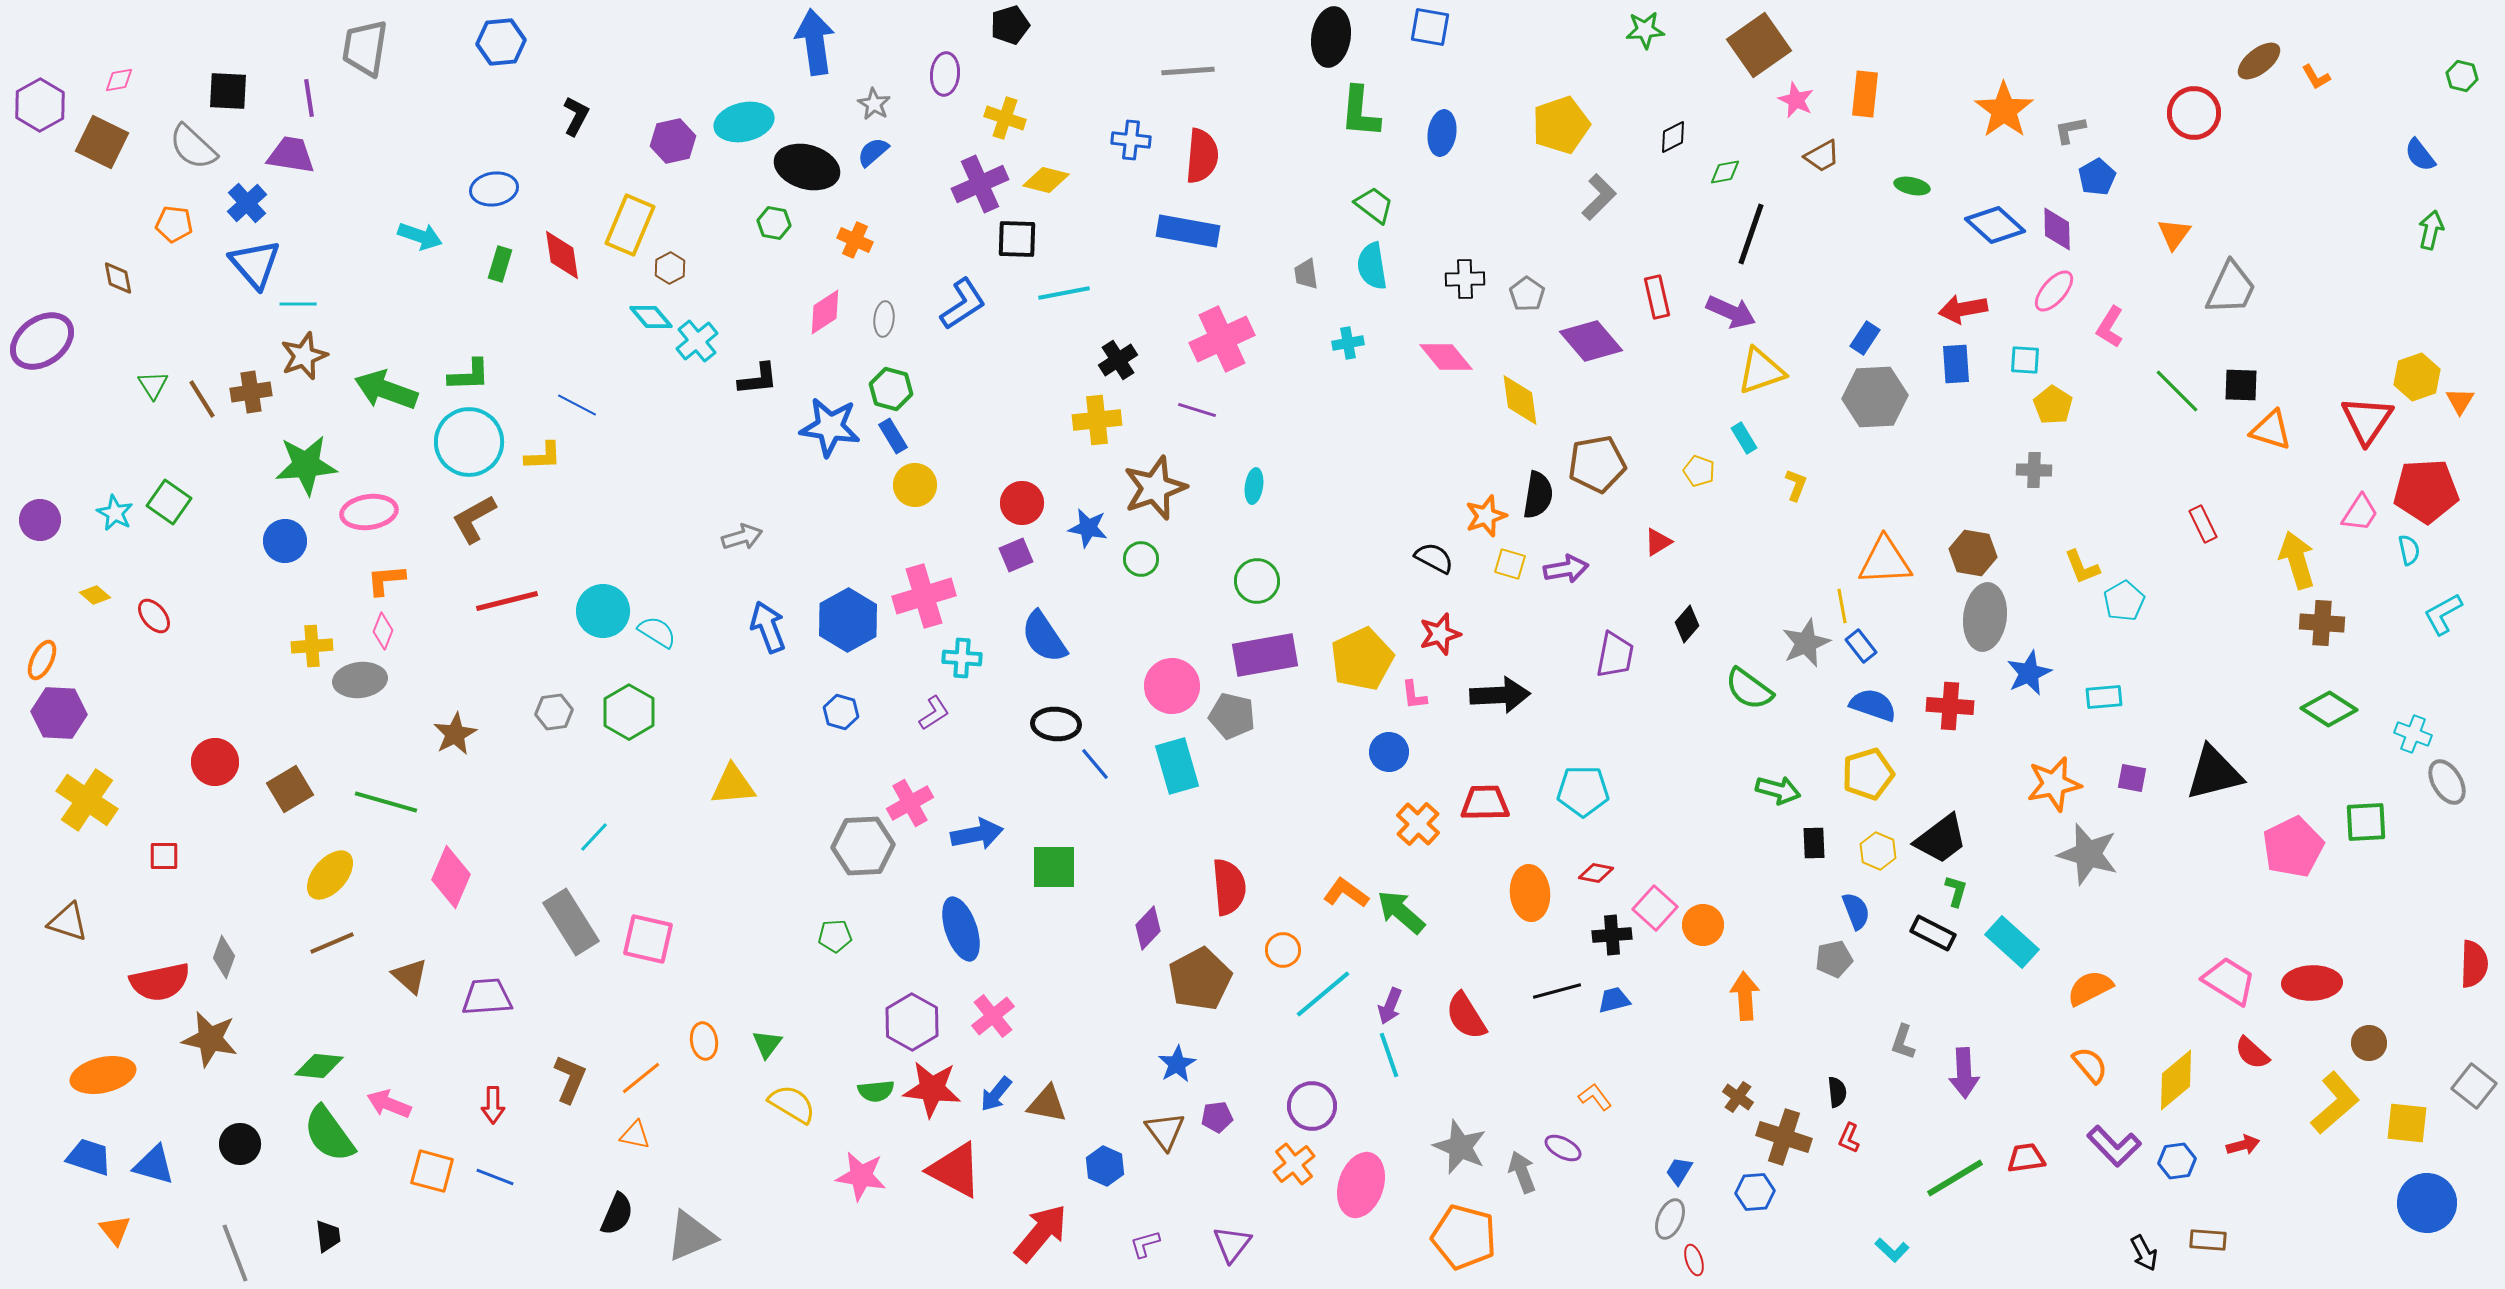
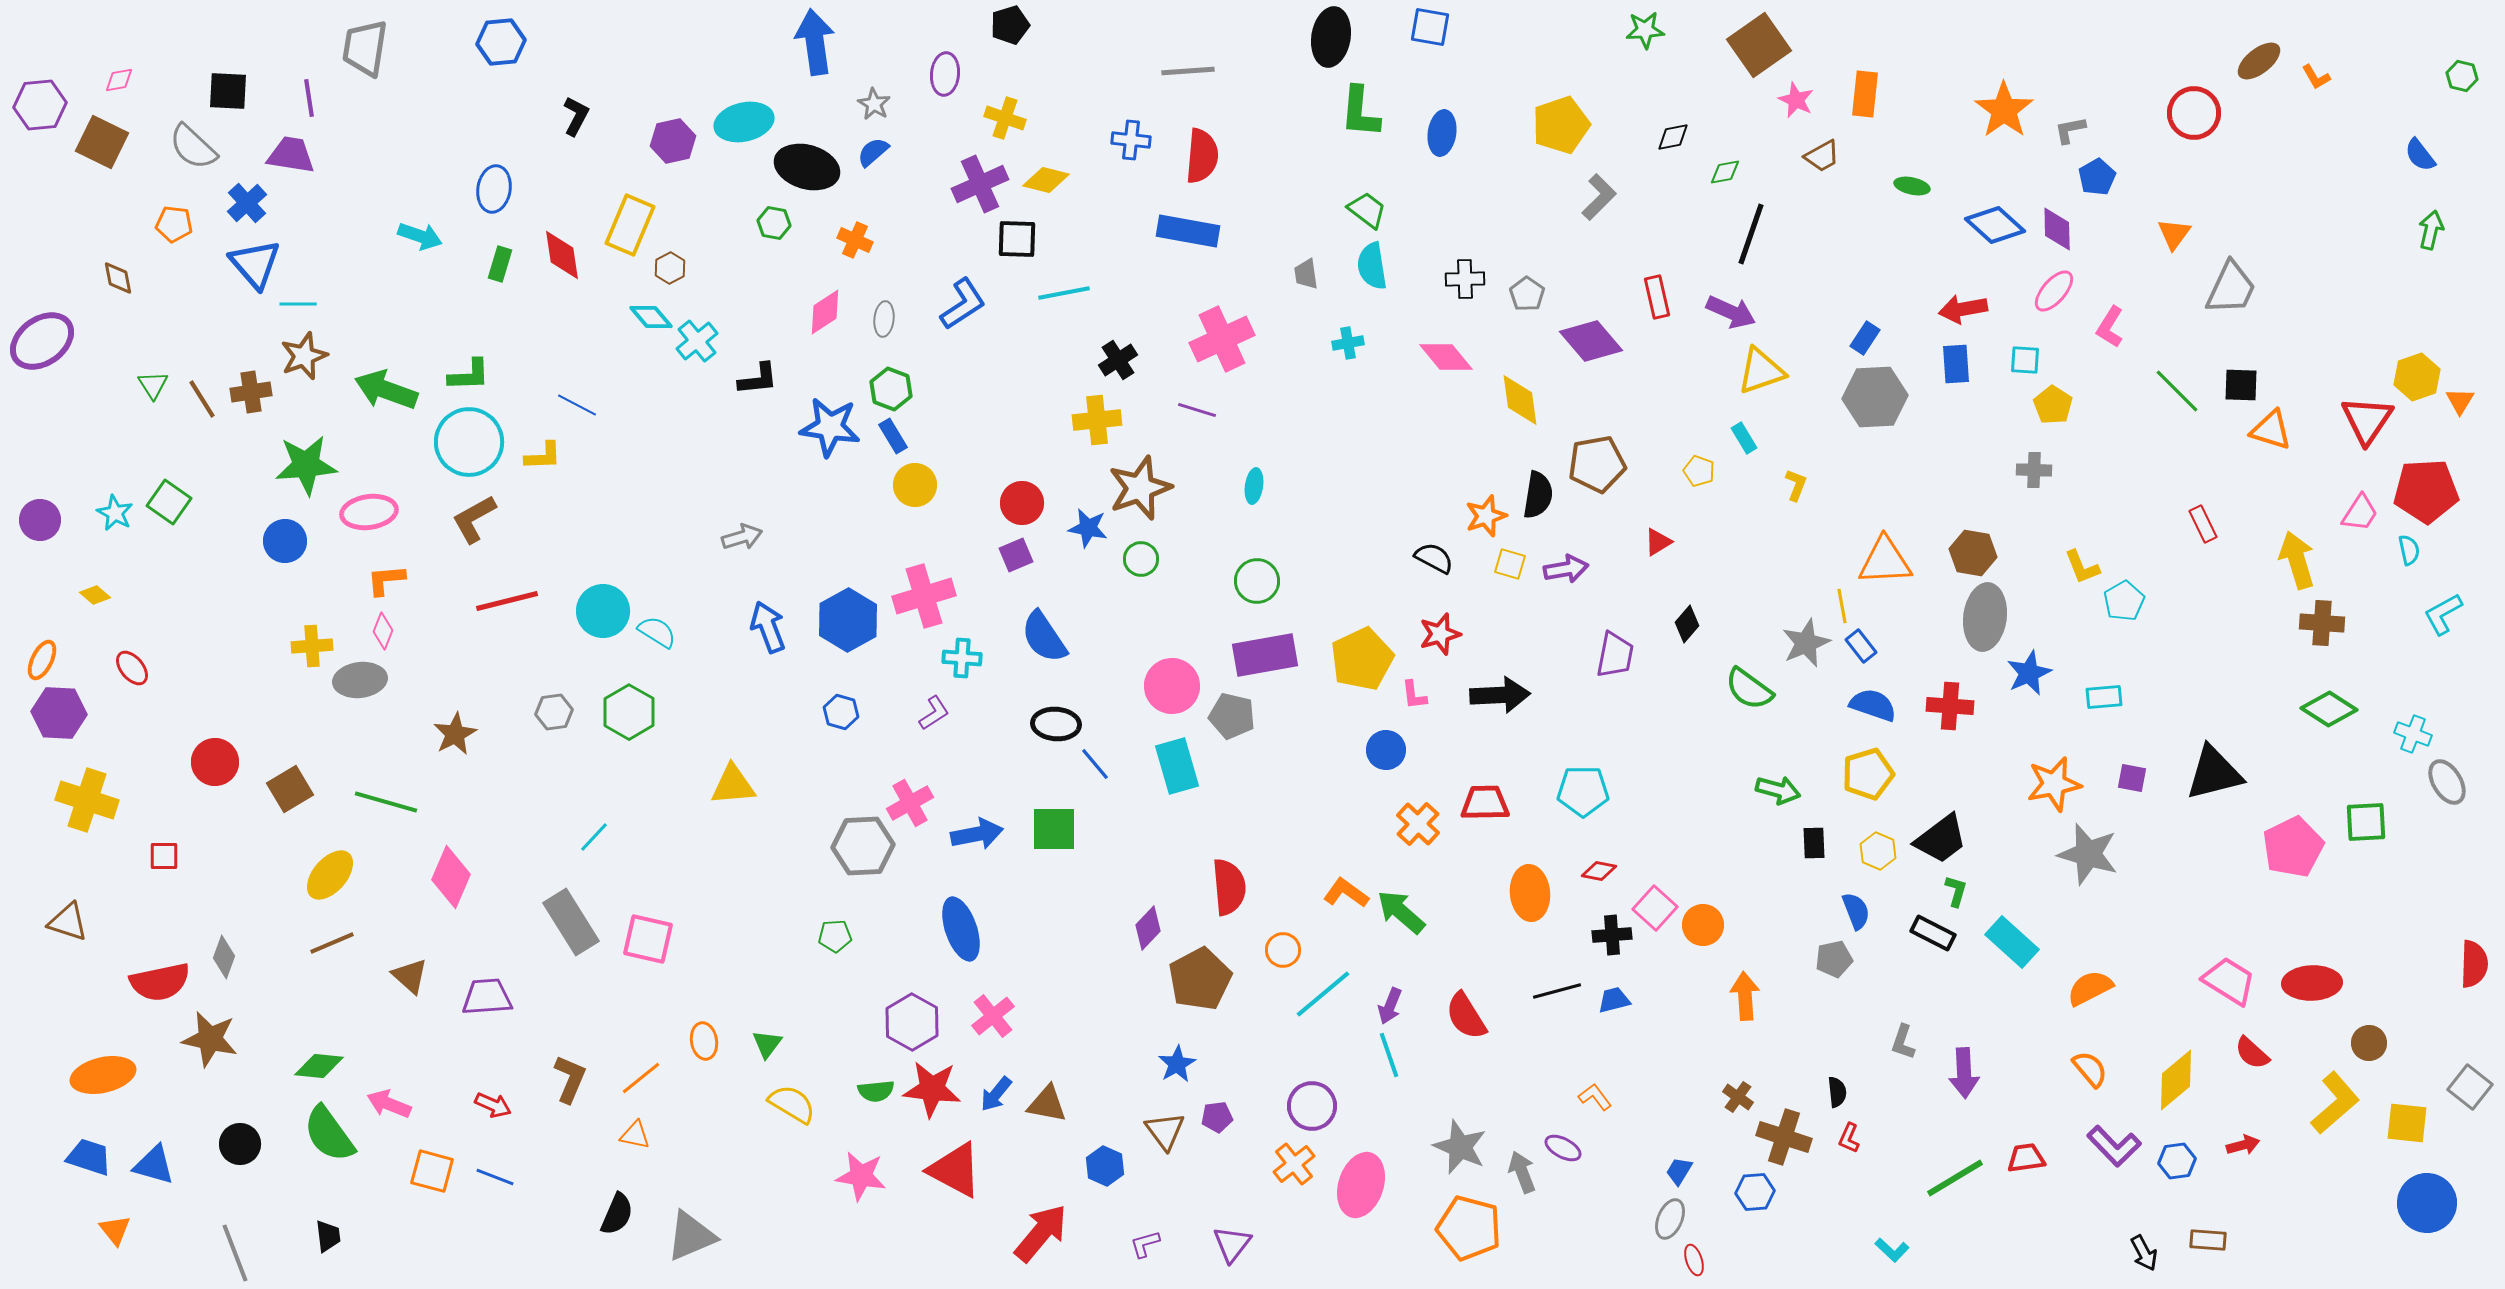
purple hexagon at (40, 105): rotated 24 degrees clockwise
black diamond at (1673, 137): rotated 16 degrees clockwise
blue ellipse at (494, 189): rotated 72 degrees counterclockwise
green trapezoid at (1374, 205): moved 7 px left, 5 px down
green hexagon at (891, 389): rotated 6 degrees clockwise
brown star at (1155, 488): moved 15 px left
red ellipse at (154, 616): moved 22 px left, 52 px down
blue circle at (1389, 752): moved 3 px left, 2 px up
yellow cross at (87, 800): rotated 16 degrees counterclockwise
green square at (1054, 867): moved 38 px up
red diamond at (1596, 873): moved 3 px right, 2 px up
orange semicircle at (2090, 1065): moved 4 px down
gray square at (2474, 1086): moved 4 px left, 1 px down
red arrow at (493, 1105): rotated 66 degrees counterclockwise
orange pentagon at (1464, 1237): moved 5 px right, 9 px up
